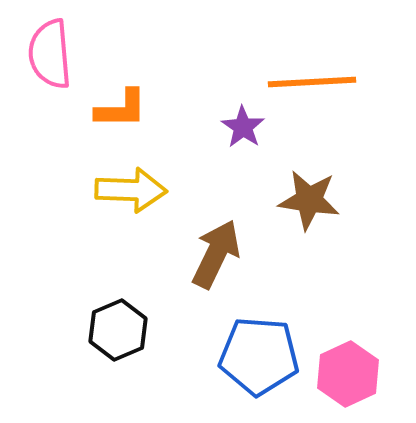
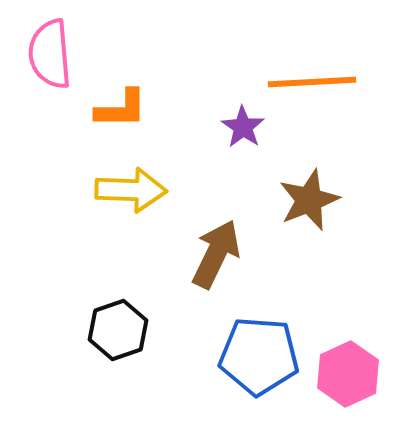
brown star: rotated 30 degrees counterclockwise
black hexagon: rotated 4 degrees clockwise
